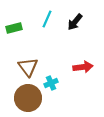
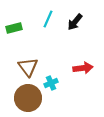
cyan line: moved 1 px right
red arrow: moved 1 px down
